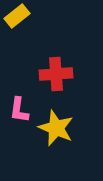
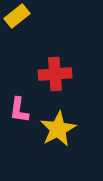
red cross: moved 1 px left
yellow star: moved 2 px right, 1 px down; rotated 21 degrees clockwise
